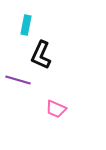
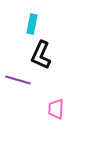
cyan rectangle: moved 6 px right, 1 px up
pink trapezoid: rotated 70 degrees clockwise
